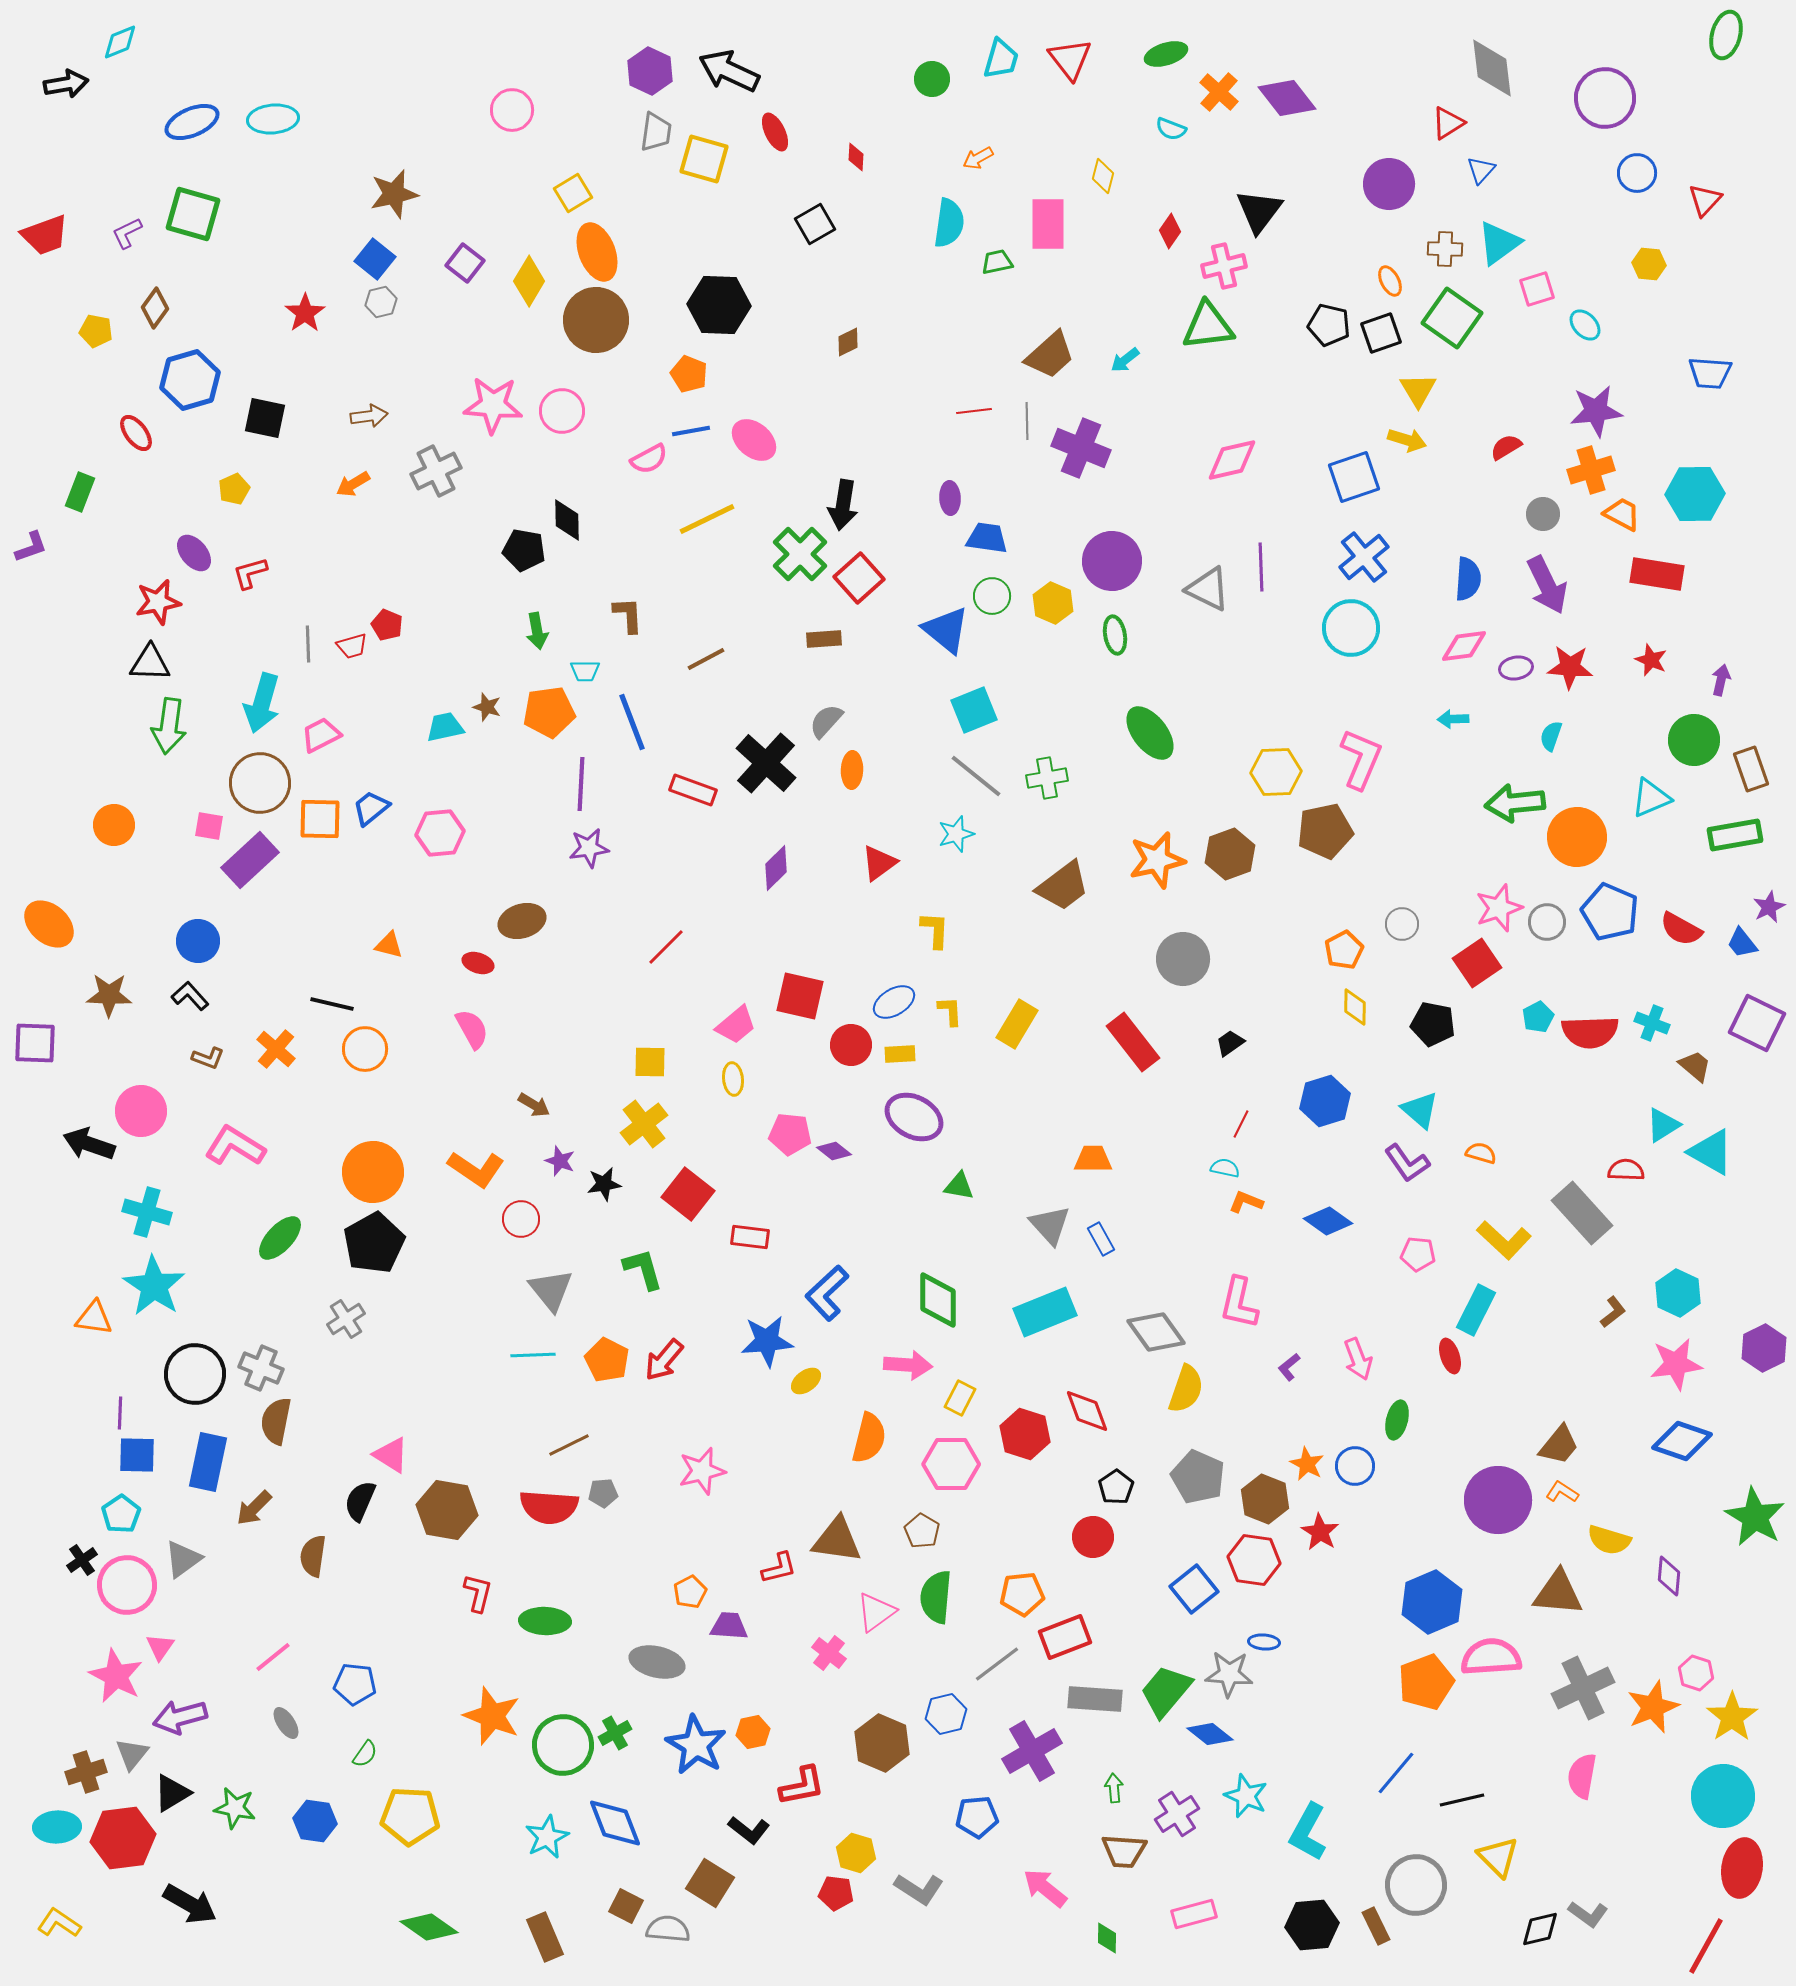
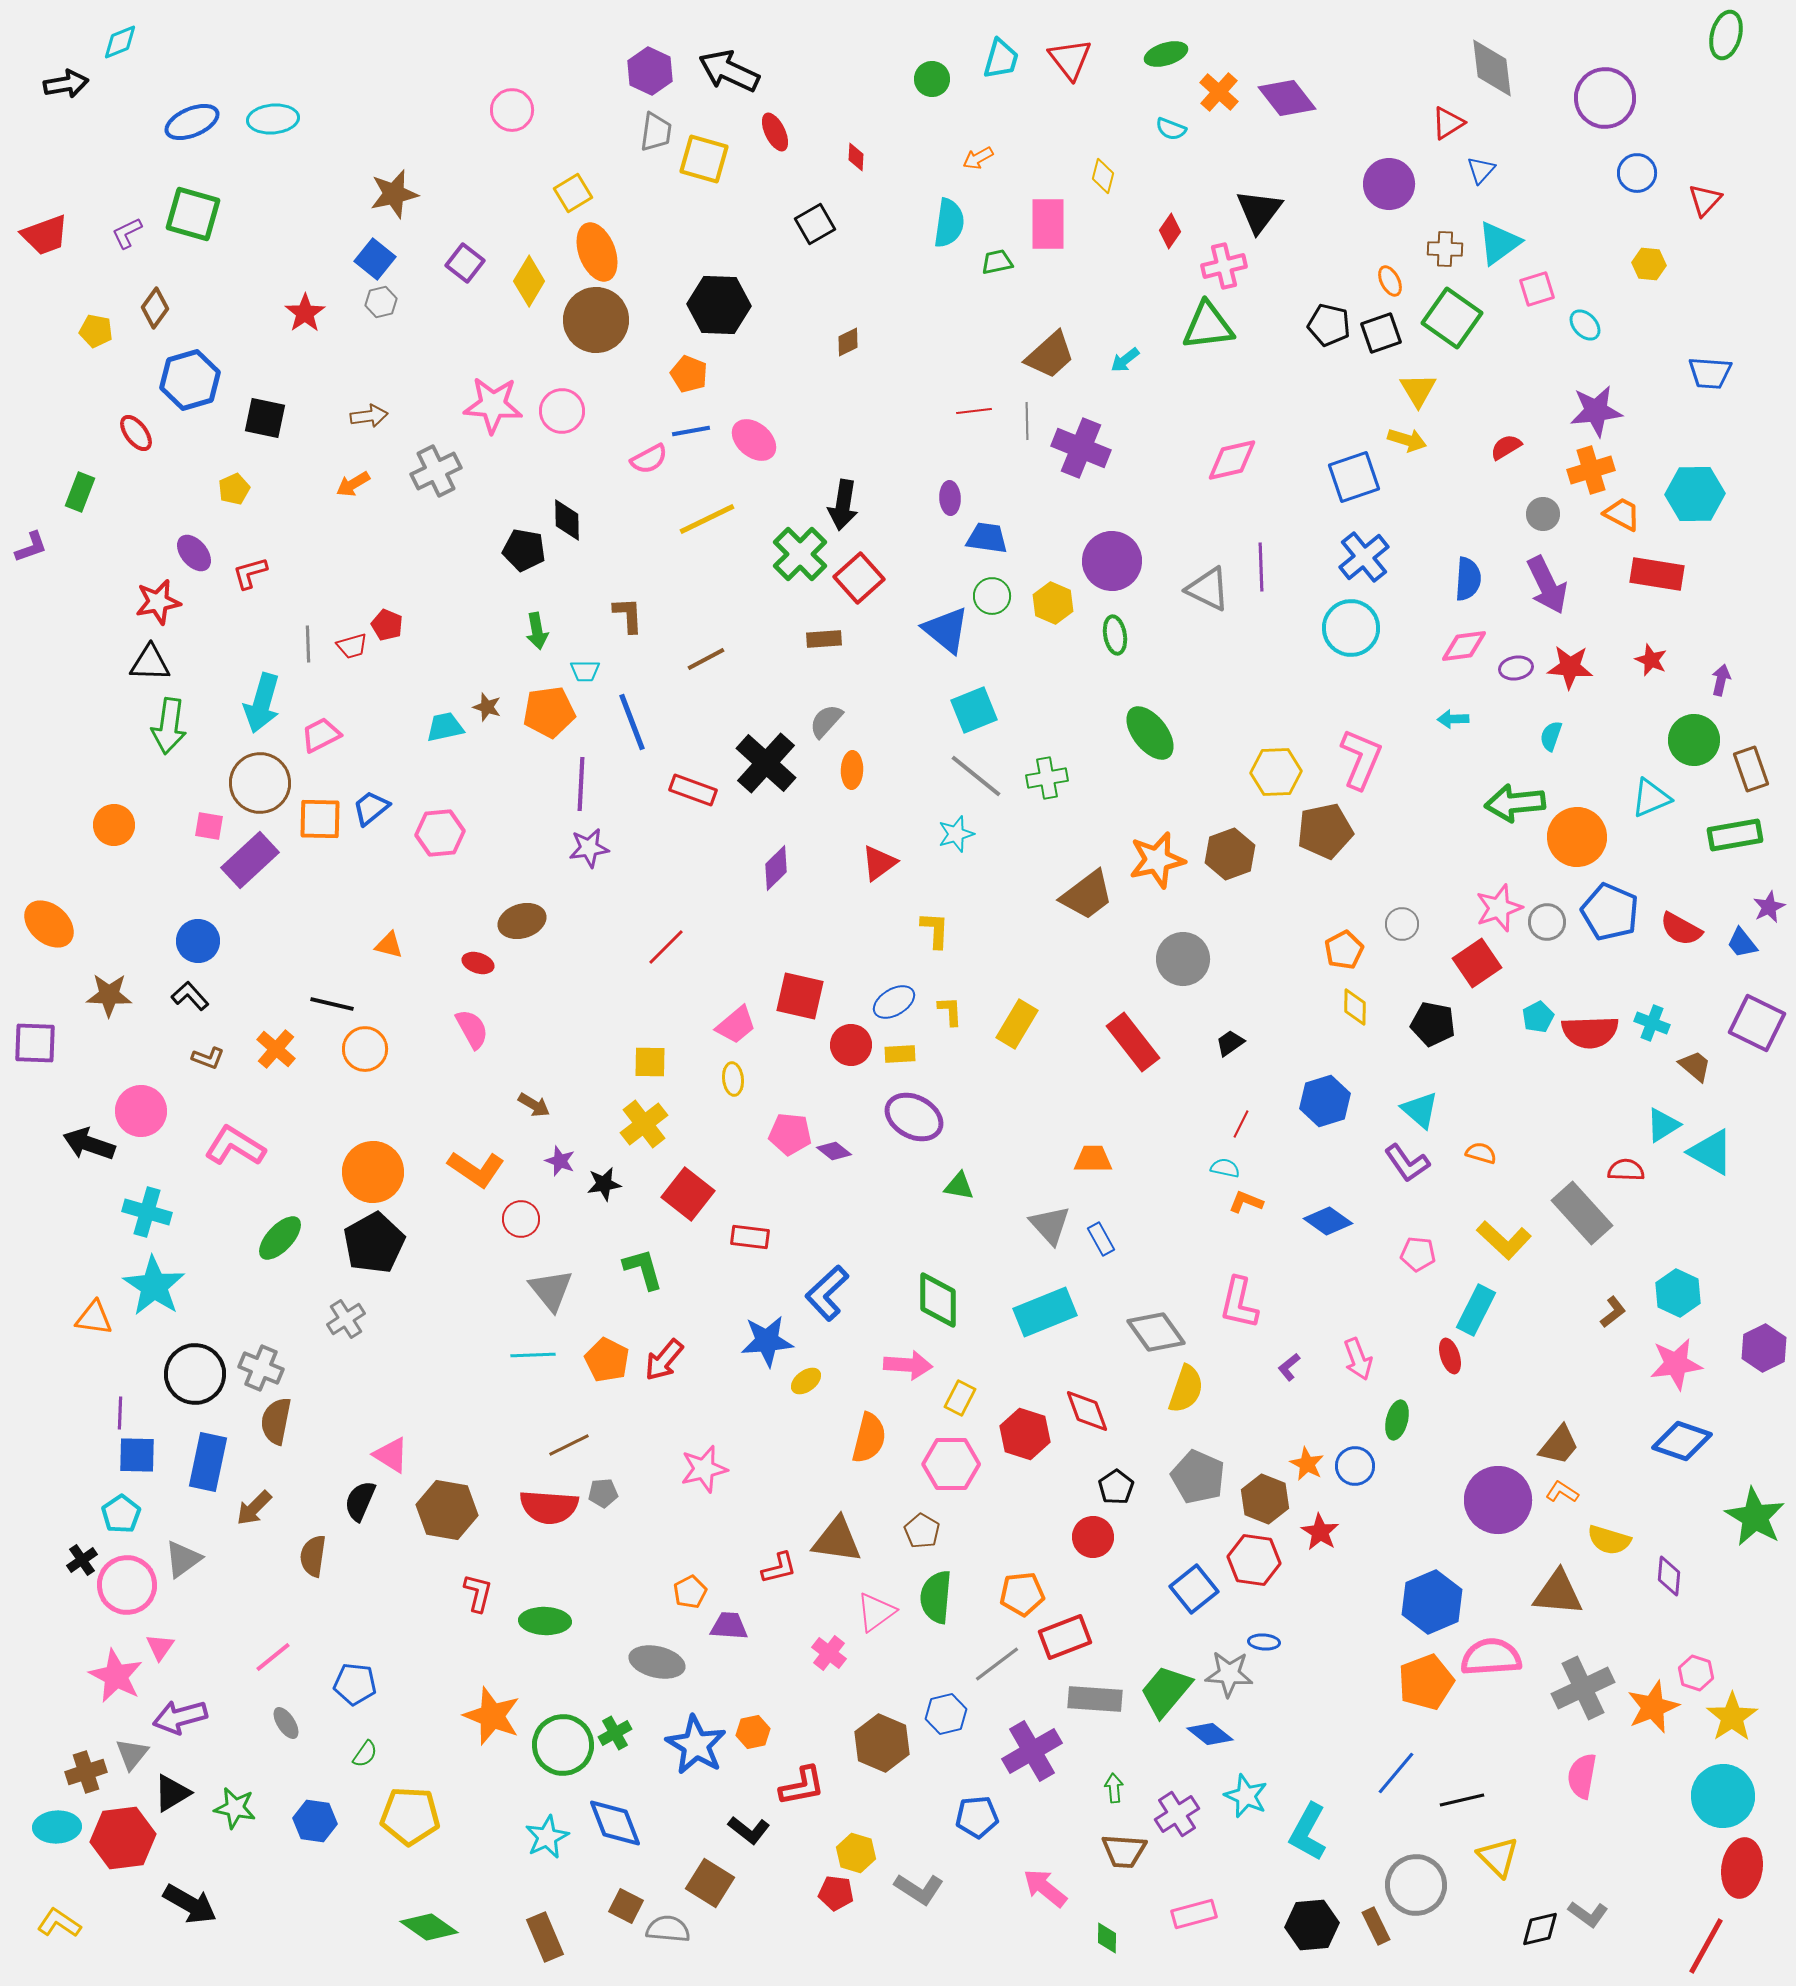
brown trapezoid at (1063, 886): moved 24 px right, 9 px down
pink star at (702, 1471): moved 2 px right, 2 px up
